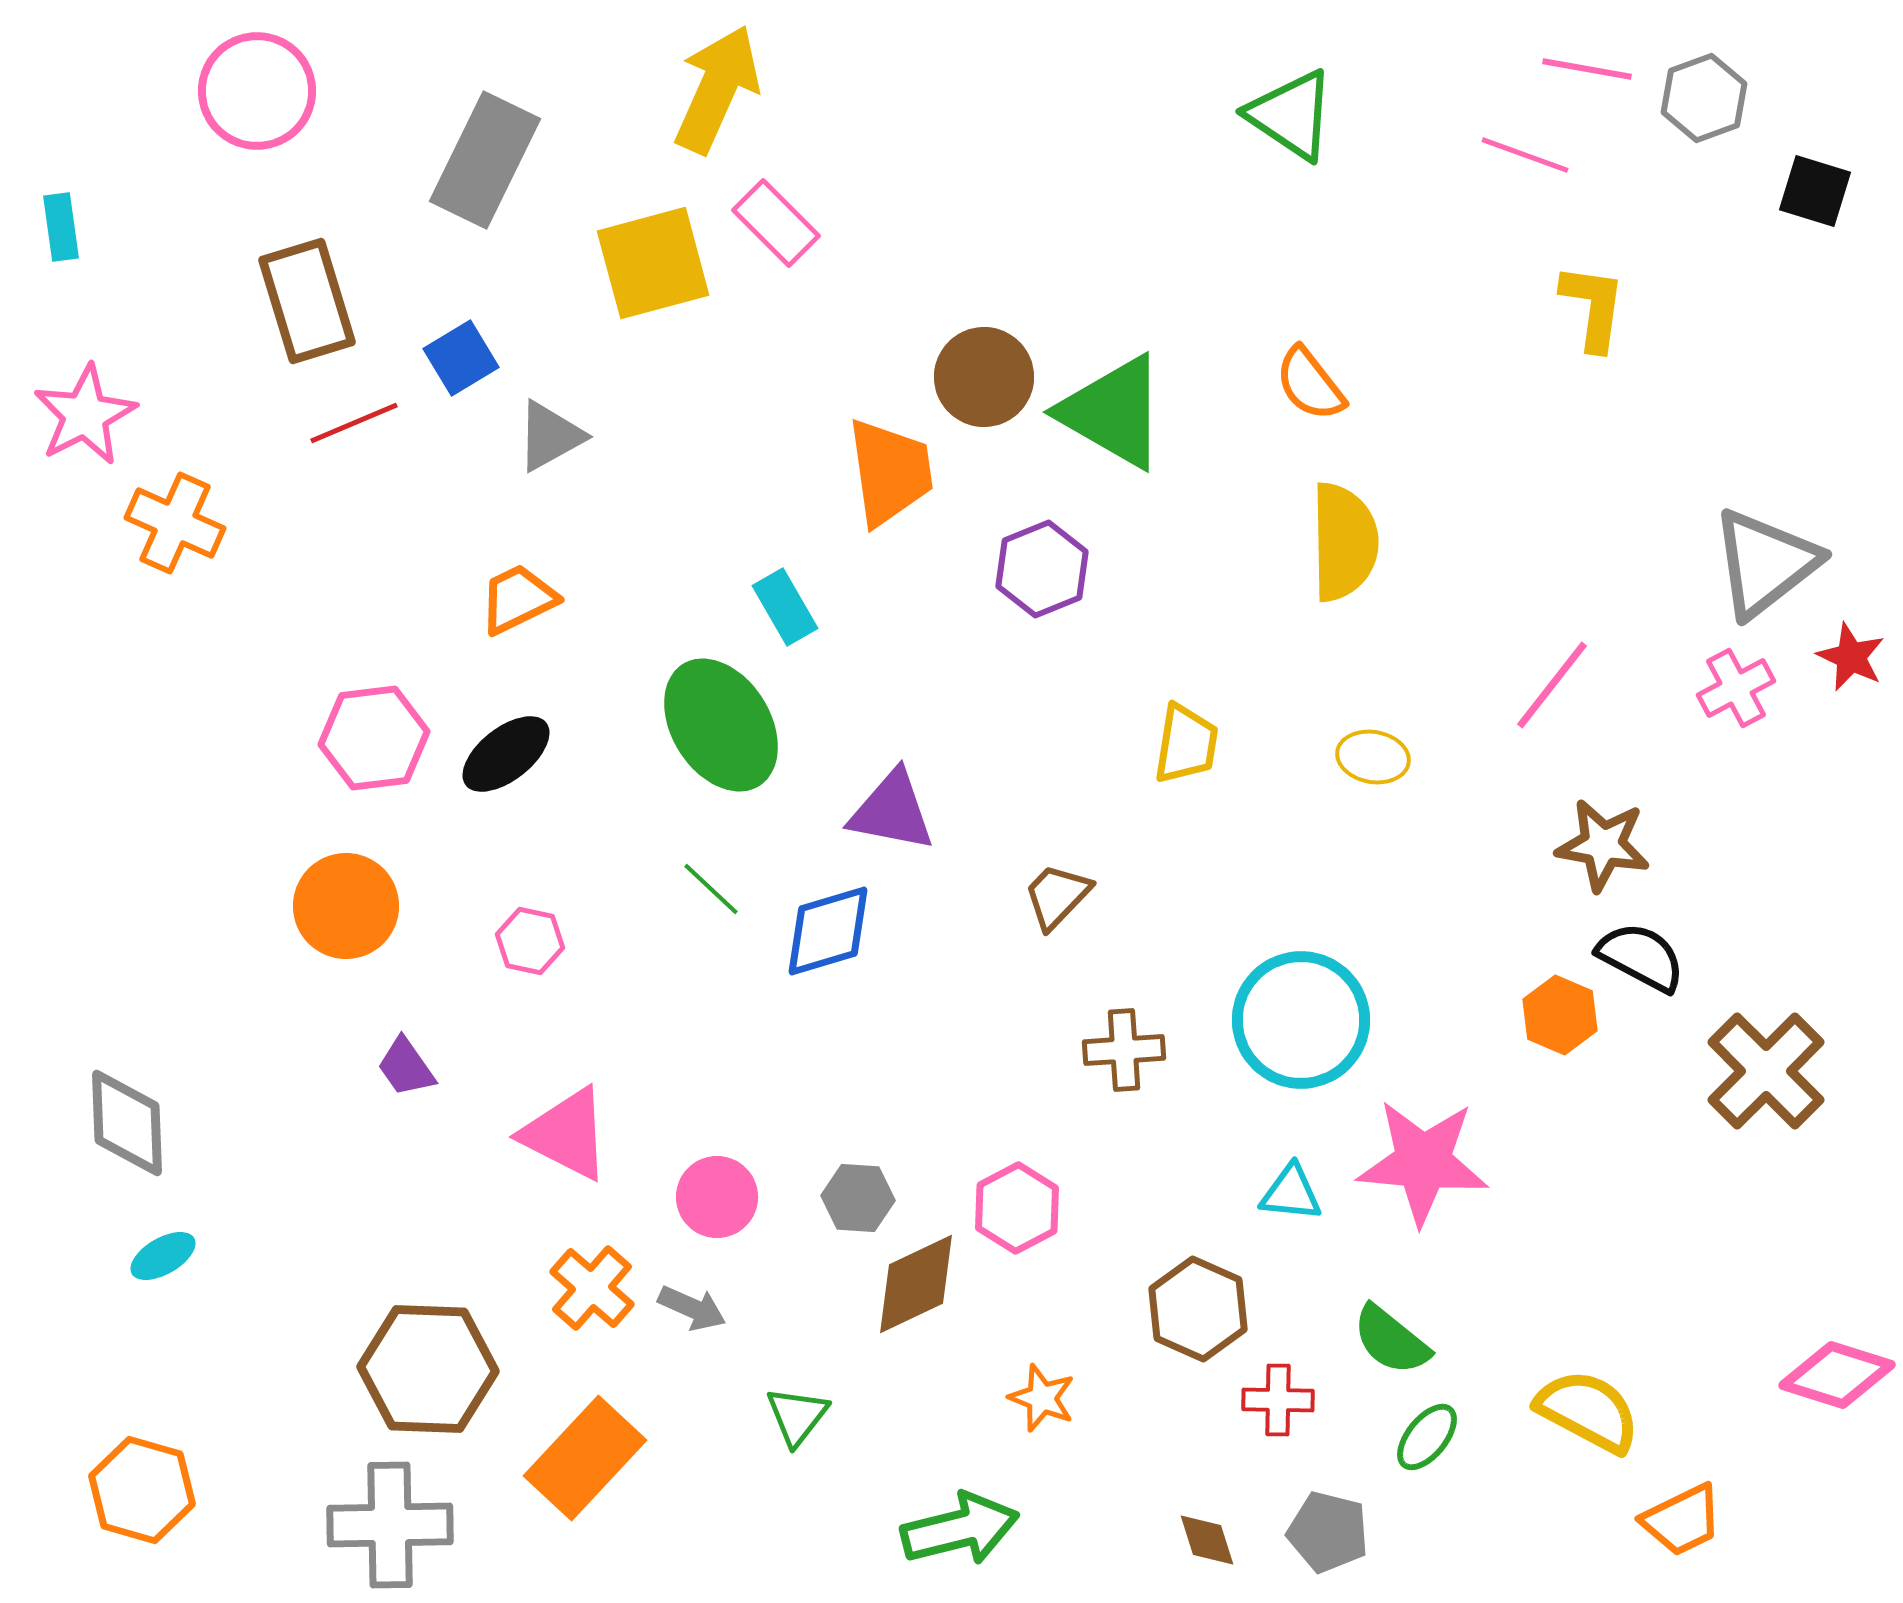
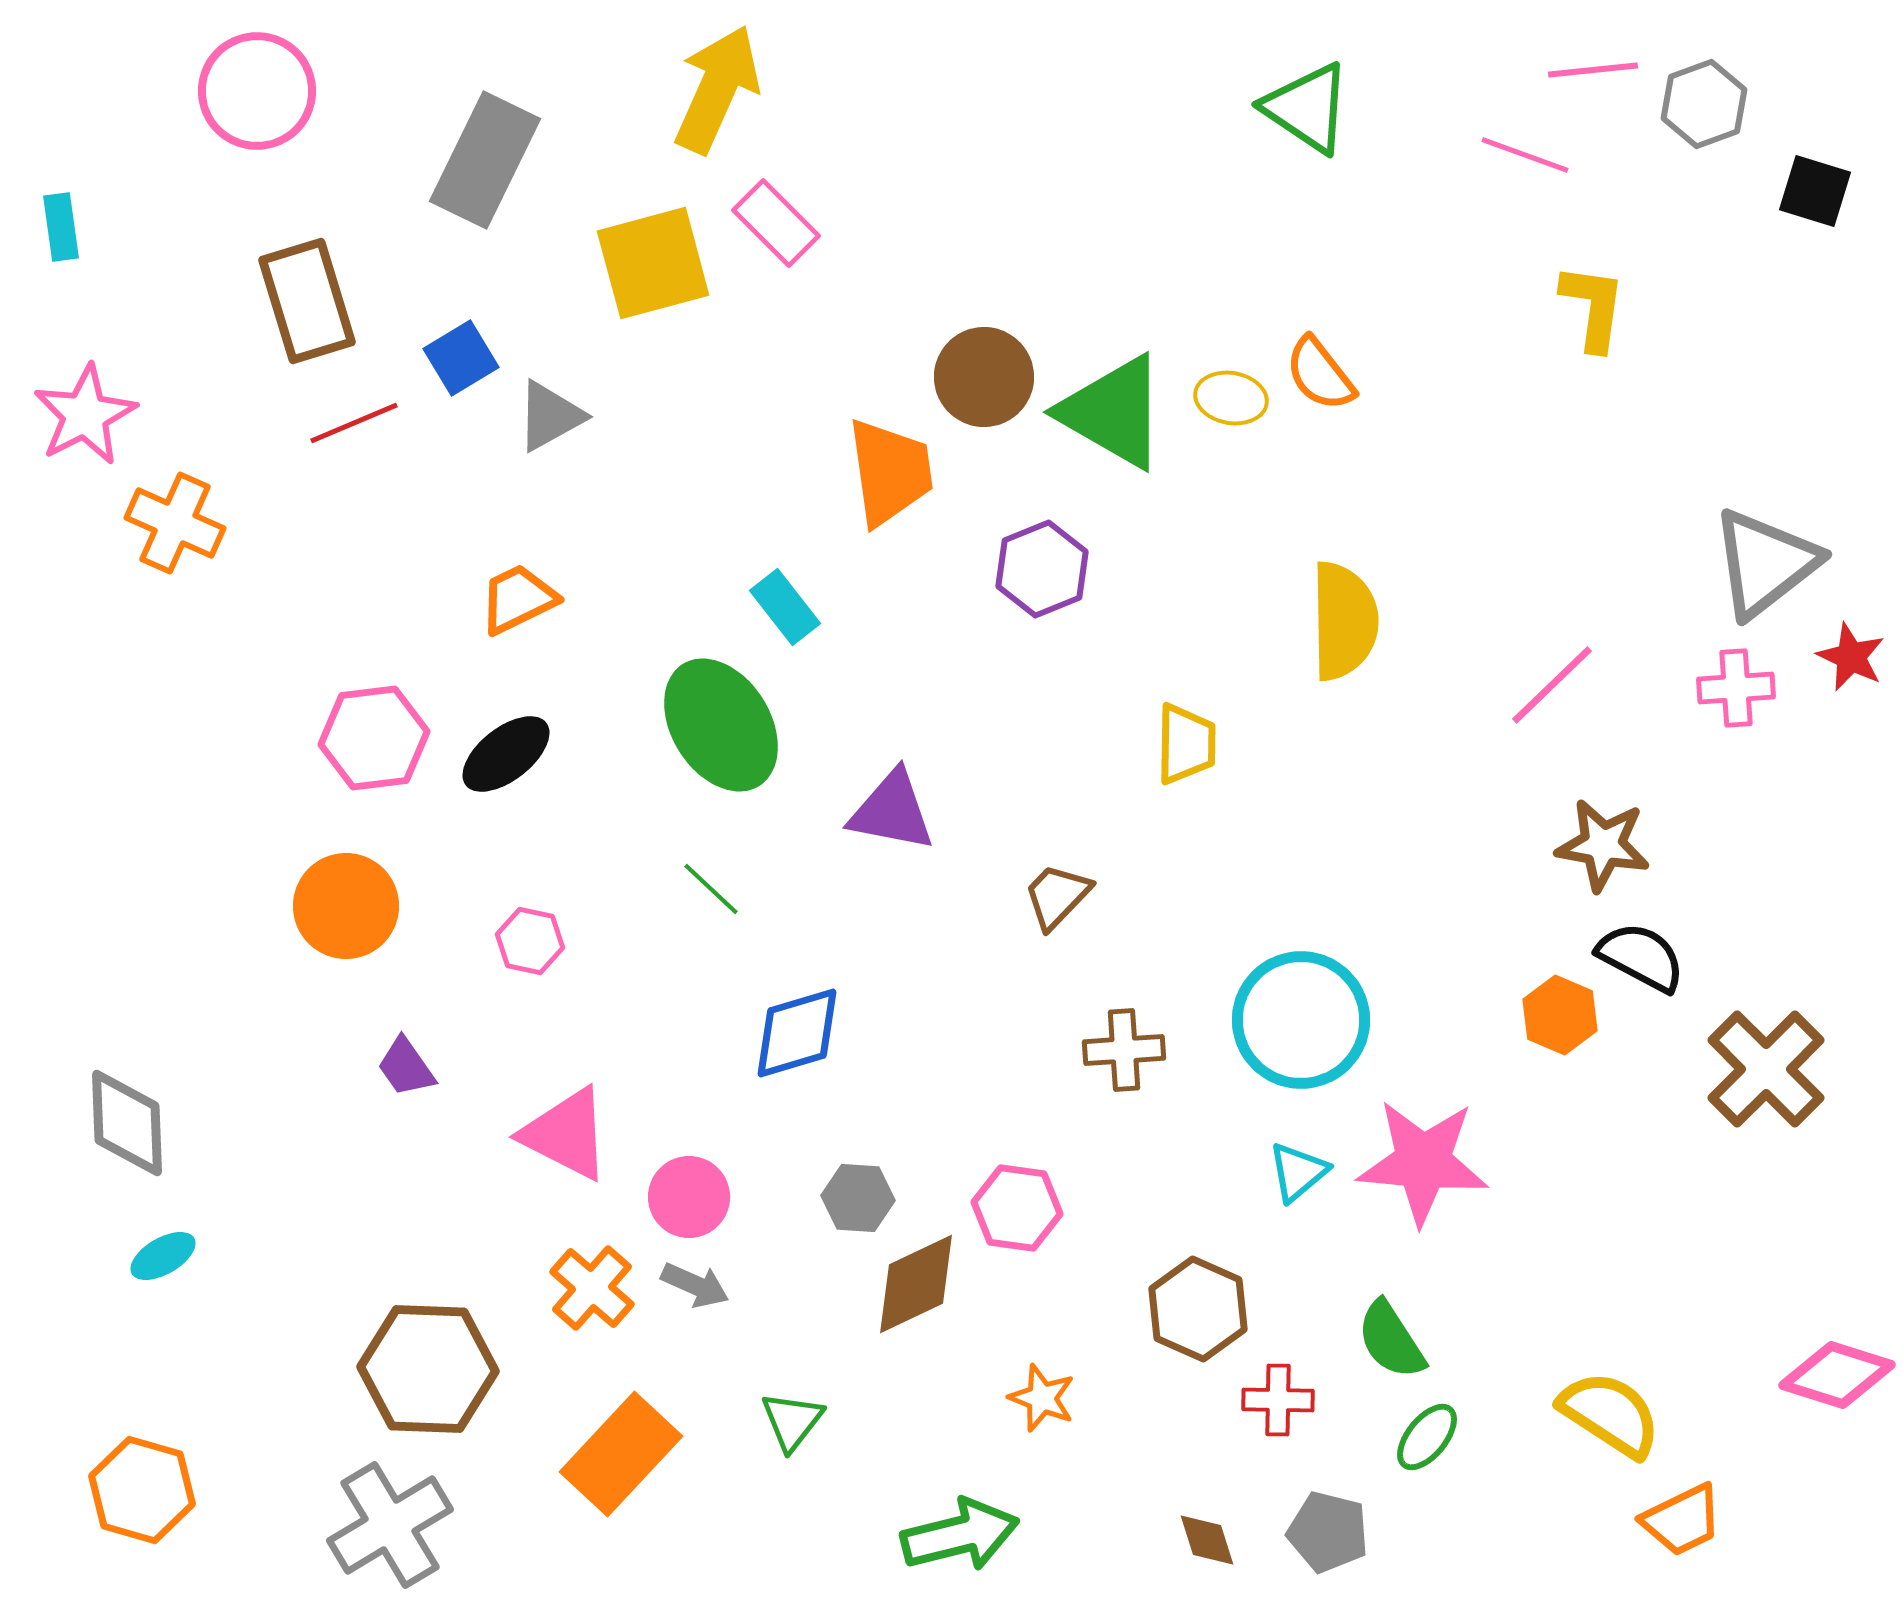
pink line at (1587, 69): moved 6 px right, 1 px down; rotated 16 degrees counterclockwise
gray hexagon at (1704, 98): moved 6 px down
green triangle at (1291, 115): moved 16 px right, 7 px up
orange semicircle at (1310, 384): moved 10 px right, 10 px up
gray triangle at (550, 436): moved 20 px up
yellow semicircle at (1344, 542): moved 79 px down
cyan rectangle at (785, 607): rotated 8 degrees counterclockwise
pink line at (1552, 685): rotated 8 degrees clockwise
pink cross at (1736, 688): rotated 24 degrees clockwise
yellow trapezoid at (1186, 744): rotated 8 degrees counterclockwise
yellow ellipse at (1373, 757): moved 142 px left, 359 px up
blue diamond at (828, 931): moved 31 px left, 102 px down
brown cross at (1766, 1071): moved 2 px up
cyan triangle at (1291, 1193): moved 7 px right, 21 px up; rotated 46 degrees counterclockwise
pink circle at (717, 1197): moved 28 px left
pink hexagon at (1017, 1208): rotated 24 degrees counterclockwise
gray arrow at (692, 1308): moved 3 px right, 23 px up
green semicircle at (1391, 1340): rotated 18 degrees clockwise
yellow semicircle at (1588, 1411): moved 22 px right, 3 px down; rotated 5 degrees clockwise
green triangle at (797, 1416): moved 5 px left, 5 px down
orange rectangle at (585, 1458): moved 36 px right, 4 px up
gray cross at (390, 1525): rotated 30 degrees counterclockwise
green arrow at (960, 1529): moved 6 px down
